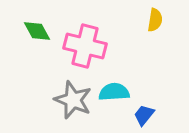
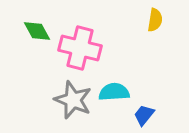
pink cross: moved 5 px left, 2 px down
